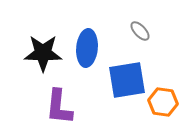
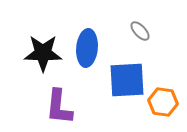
blue square: rotated 6 degrees clockwise
